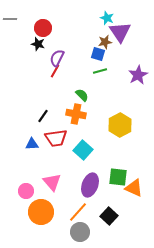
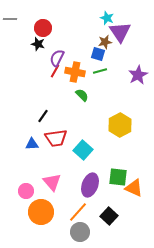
orange cross: moved 1 px left, 42 px up
